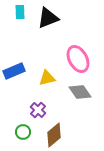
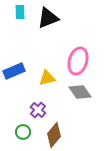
pink ellipse: moved 2 px down; rotated 44 degrees clockwise
brown diamond: rotated 10 degrees counterclockwise
